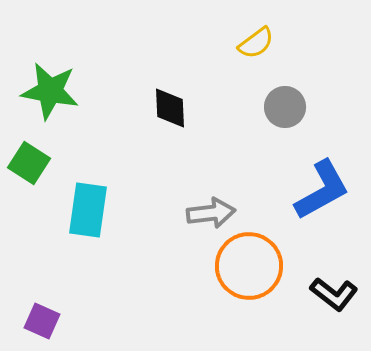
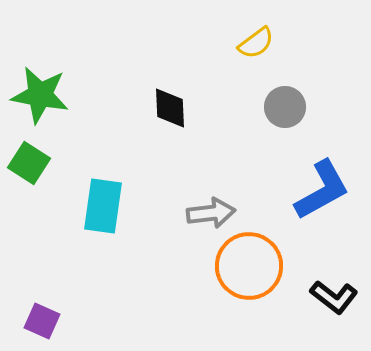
green star: moved 10 px left, 4 px down
cyan rectangle: moved 15 px right, 4 px up
black L-shape: moved 3 px down
